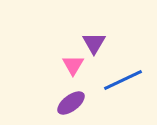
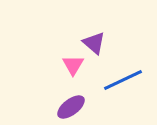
purple triangle: rotated 20 degrees counterclockwise
purple ellipse: moved 4 px down
